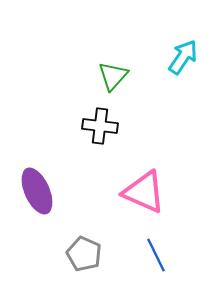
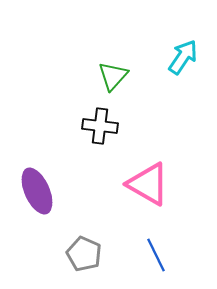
pink triangle: moved 4 px right, 8 px up; rotated 6 degrees clockwise
